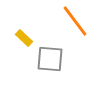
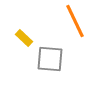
orange line: rotated 12 degrees clockwise
